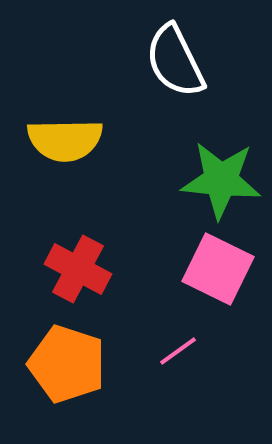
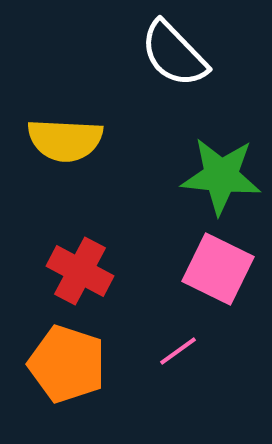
white semicircle: moved 1 px left, 7 px up; rotated 18 degrees counterclockwise
yellow semicircle: rotated 4 degrees clockwise
green star: moved 4 px up
red cross: moved 2 px right, 2 px down
